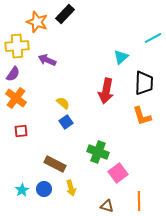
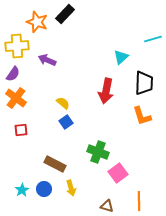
cyan line: moved 1 px down; rotated 12 degrees clockwise
red square: moved 1 px up
